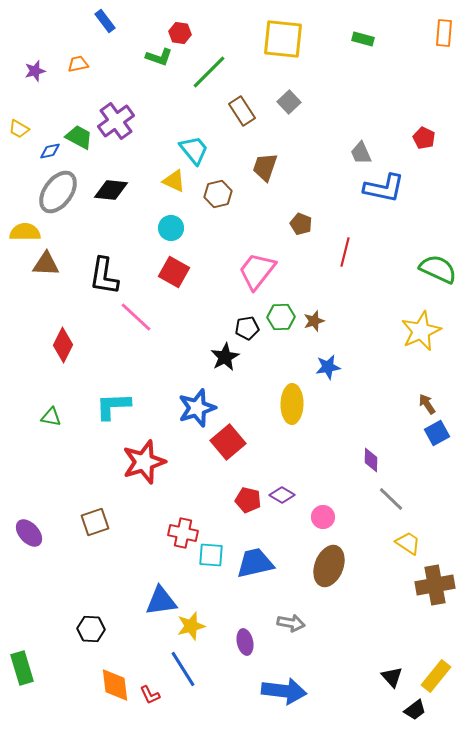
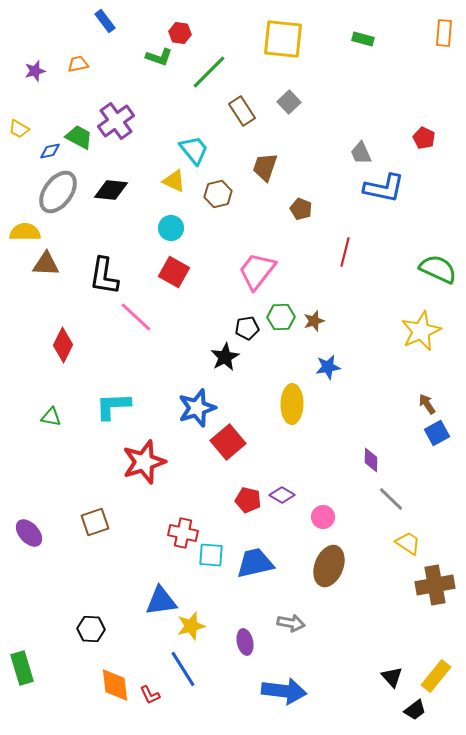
brown pentagon at (301, 224): moved 15 px up
